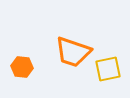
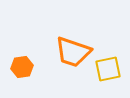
orange hexagon: rotated 15 degrees counterclockwise
